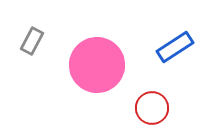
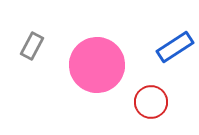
gray rectangle: moved 5 px down
red circle: moved 1 px left, 6 px up
